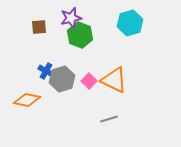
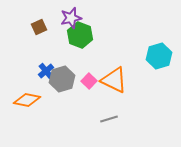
cyan hexagon: moved 29 px right, 33 px down
brown square: rotated 21 degrees counterclockwise
blue cross: rotated 21 degrees clockwise
